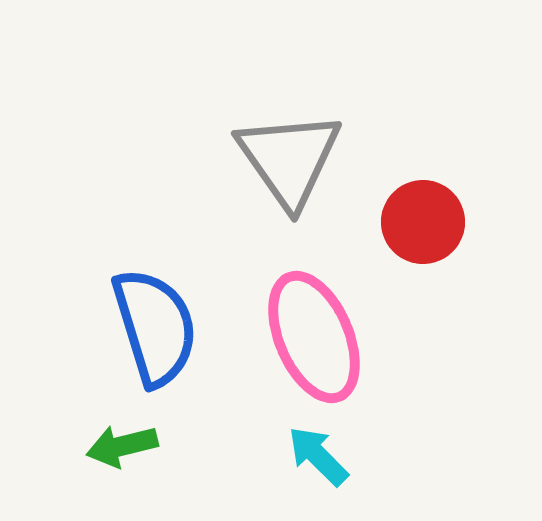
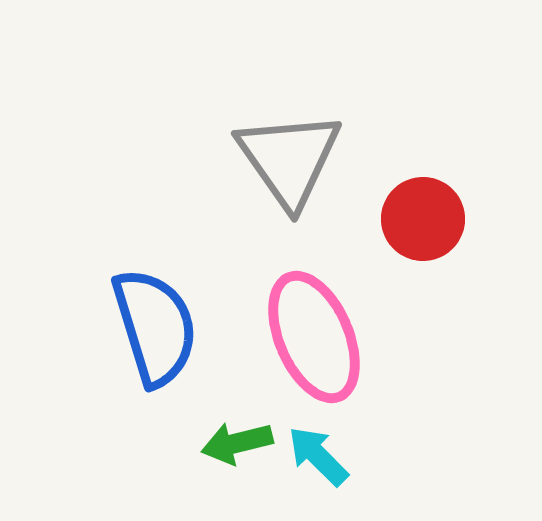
red circle: moved 3 px up
green arrow: moved 115 px right, 3 px up
